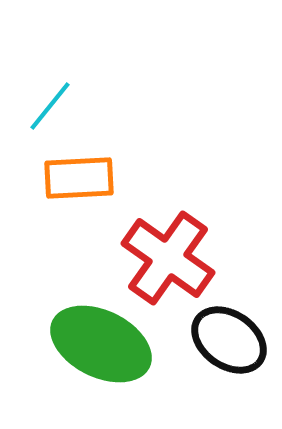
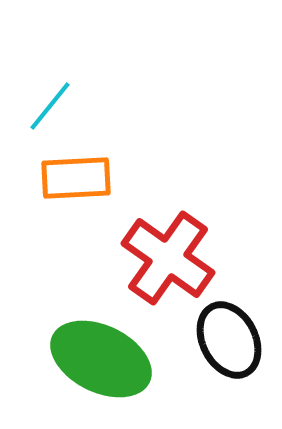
orange rectangle: moved 3 px left
black ellipse: rotated 28 degrees clockwise
green ellipse: moved 15 px down
